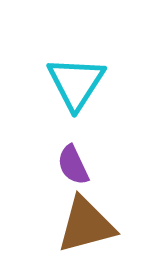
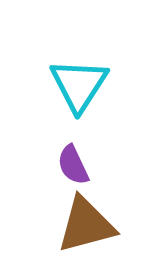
cyan triangle: moved 3 px right, 2 px down
